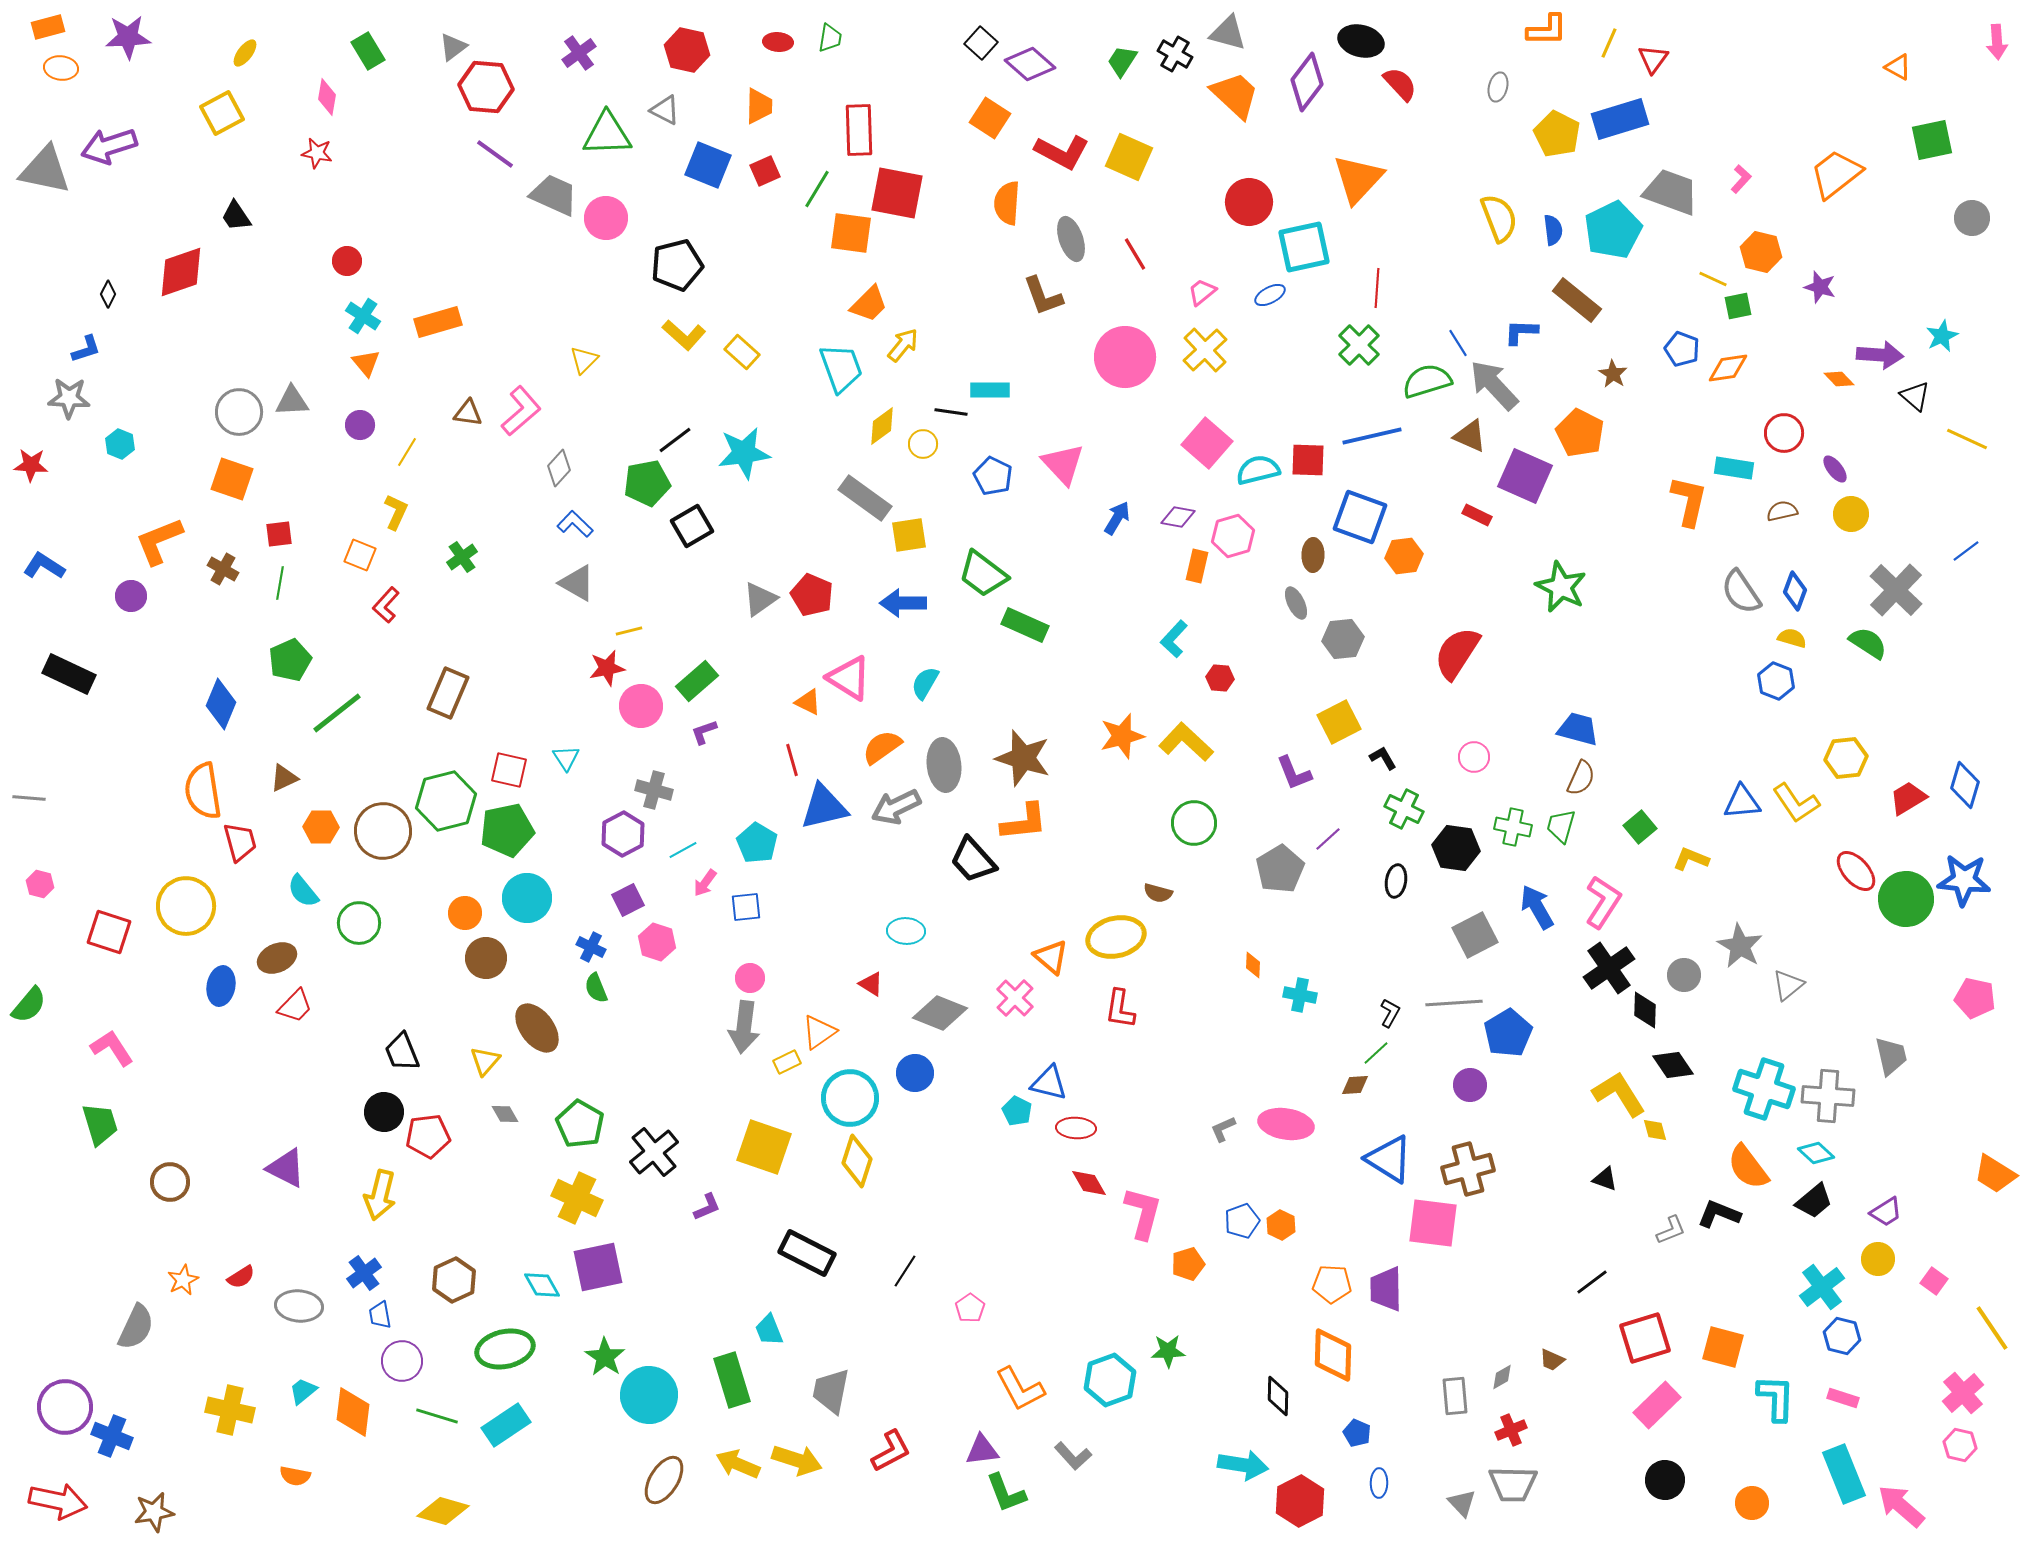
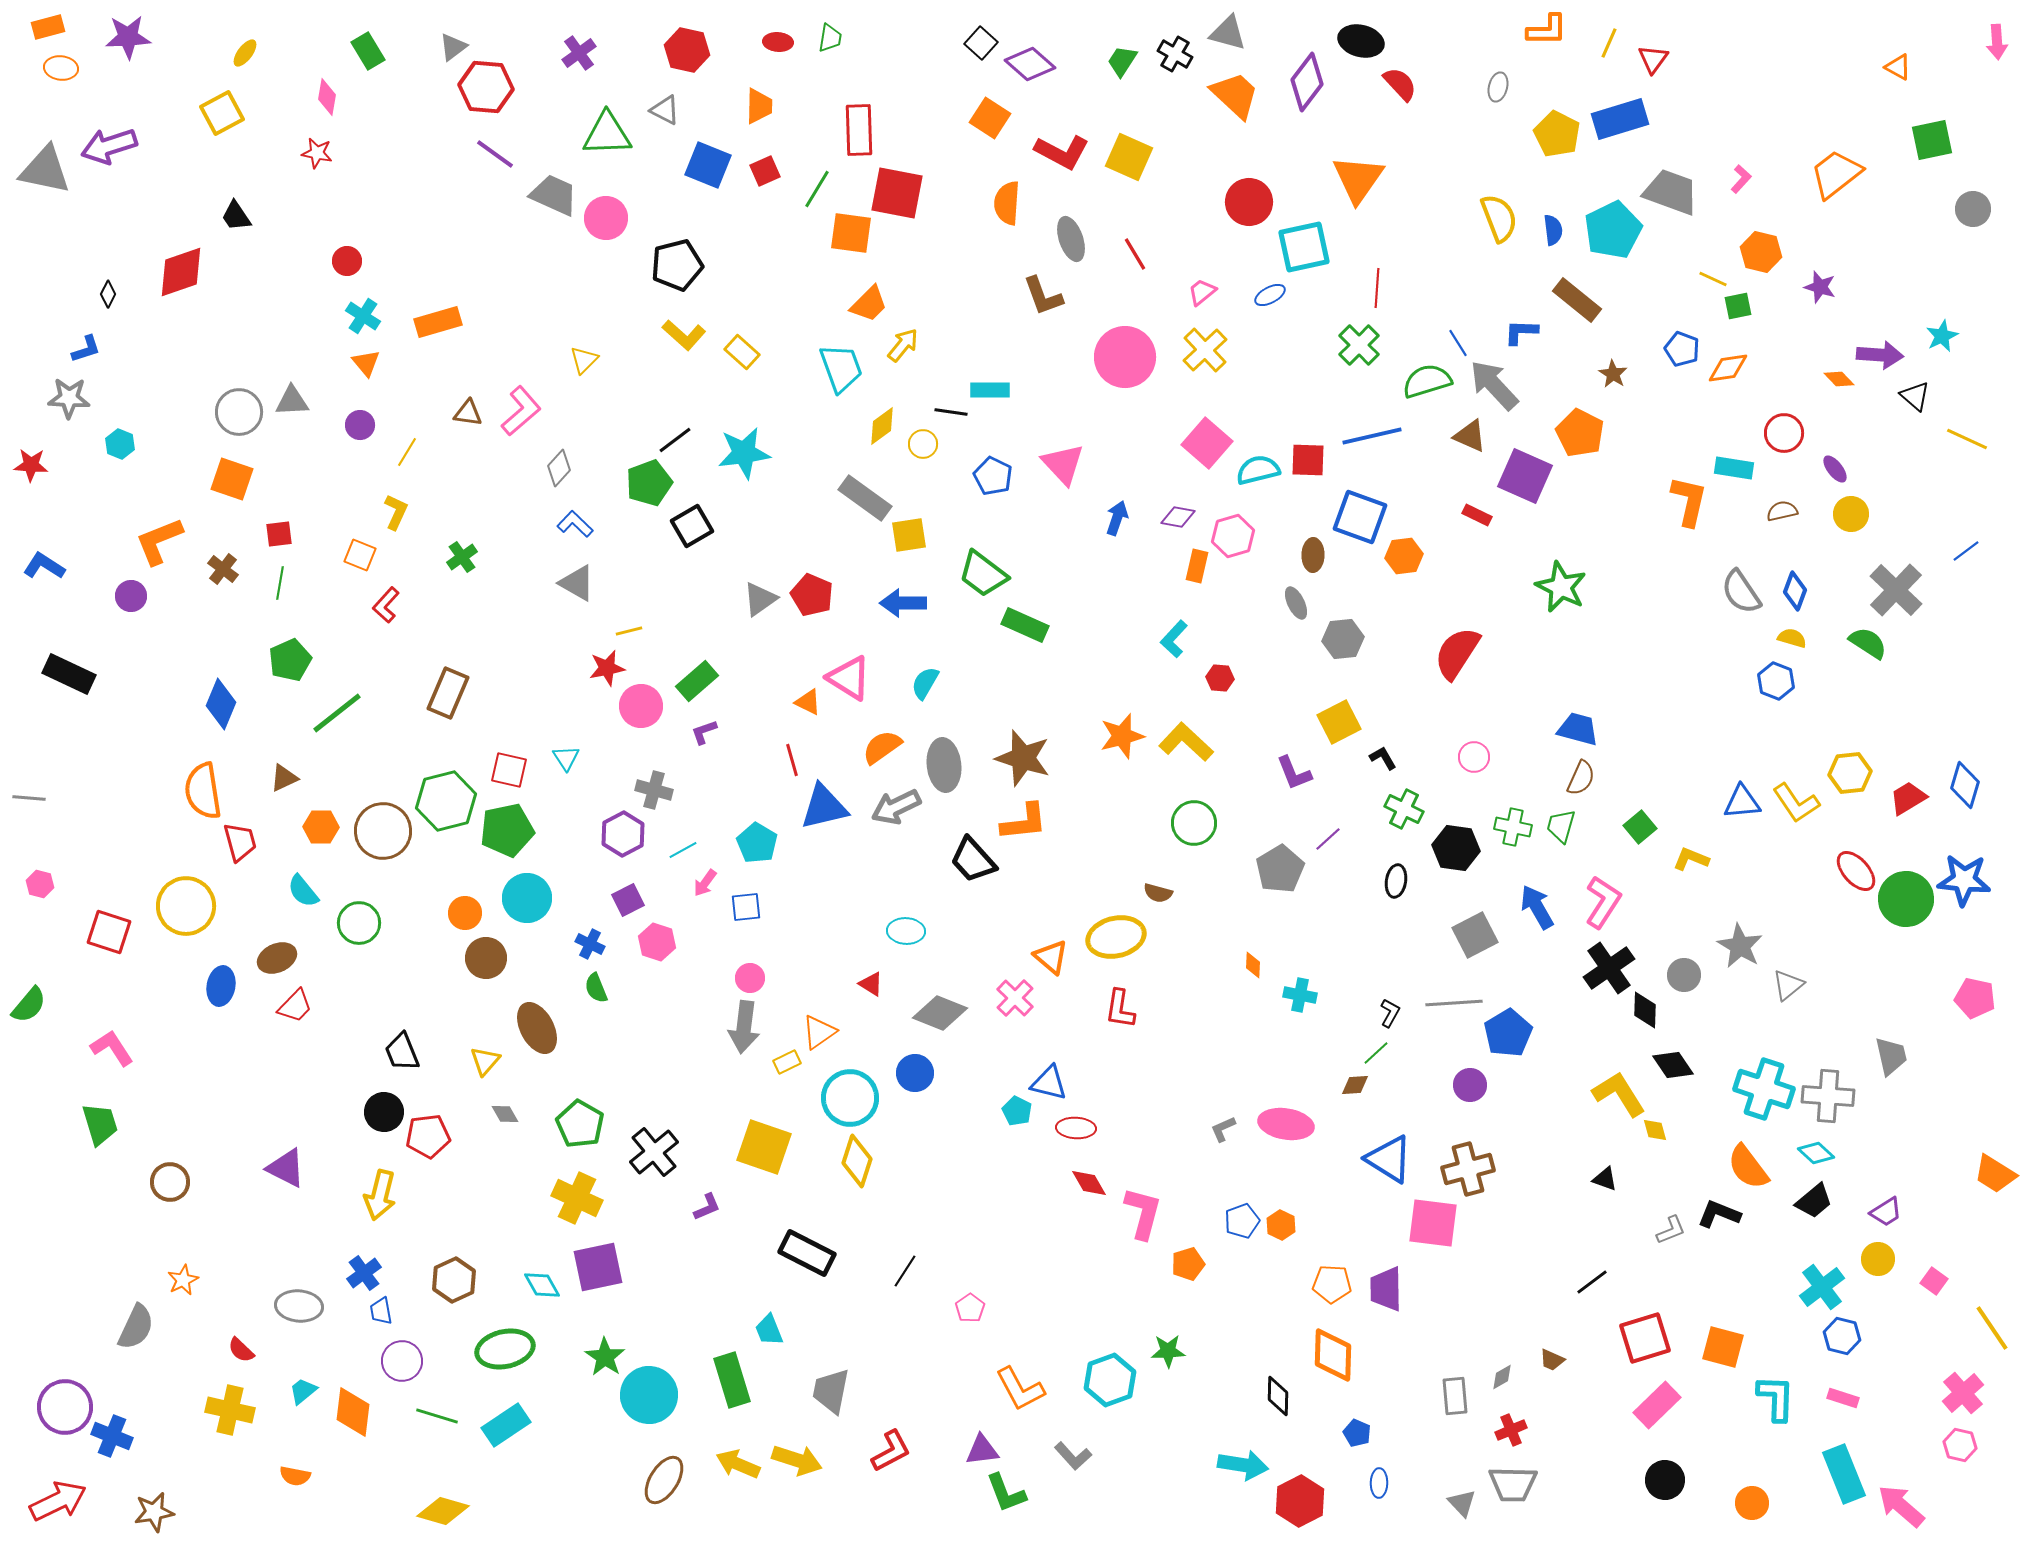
orange triangle at (1358, 179): rotated 8 degrees counterclockwise
gray circle at (1972, 218): moved 1 px right, 9 px up
green pentagon at (647, 483): moved 2 px right; rotated 9 degrees counterclockwise
blue arrow at (1117, 518): rotated 12 degrees counterclockwise
brown cross at (223, 569): rotated 8 degrees clockwise
yellow hexagon at (1846, 758): moved 4 px right, 15 px down
blue cross at (591, 947): moved 1 px left, 3 px up
brown ellipse at (537, 1028): rotated 9 degrees clockwise
red semicircle at (241, 1277): moved 73 px down; rotated 76 degrees clockwise
blue trapezoid at (380, 1315): moved 1 px right, 4 px up
red arrow at (58, 1501): rotated 38 degrees counterclockwise
